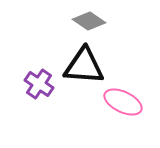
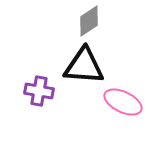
gray diamond: rotated 68 degrees counterclockwise
purple cross: moved 7 px down; rotated 24 degrees counterclockwise
